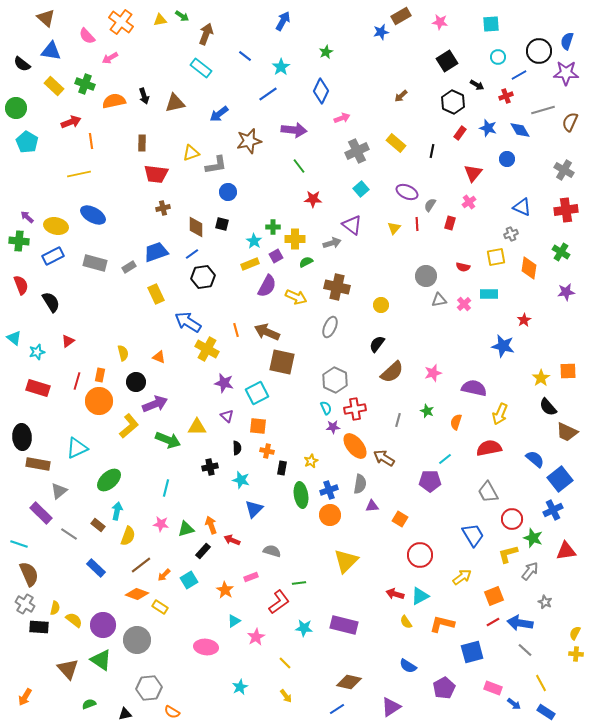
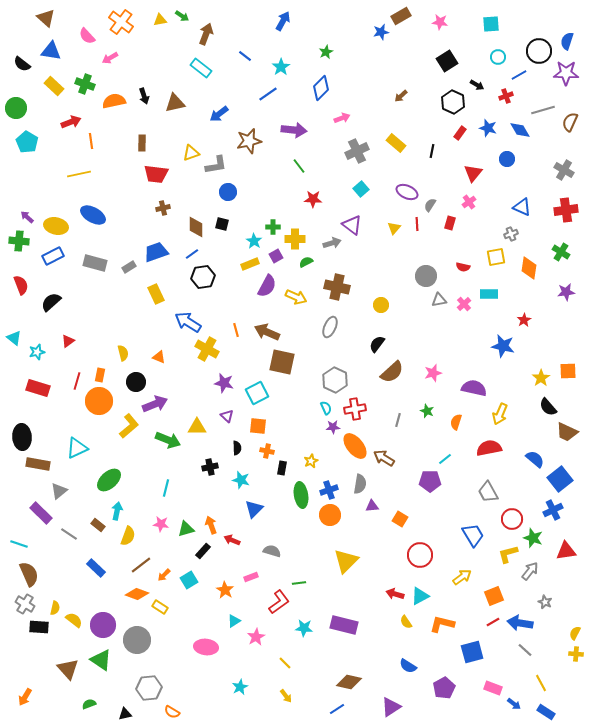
blue diamond at (321, 91): moved 3 px up; rotated 20 degrees clockwise
black semicircle at (51, 302): rotated 100 degrees counterclockwise
